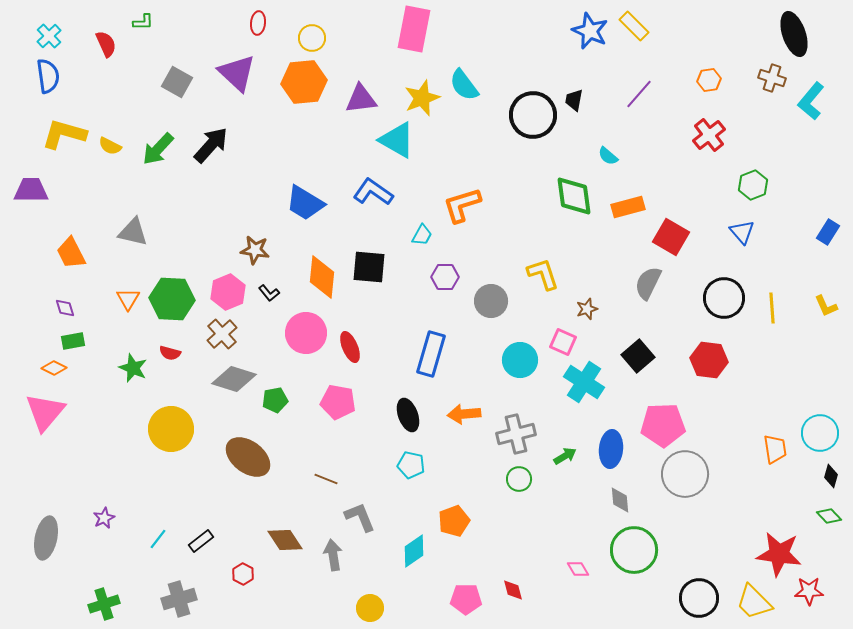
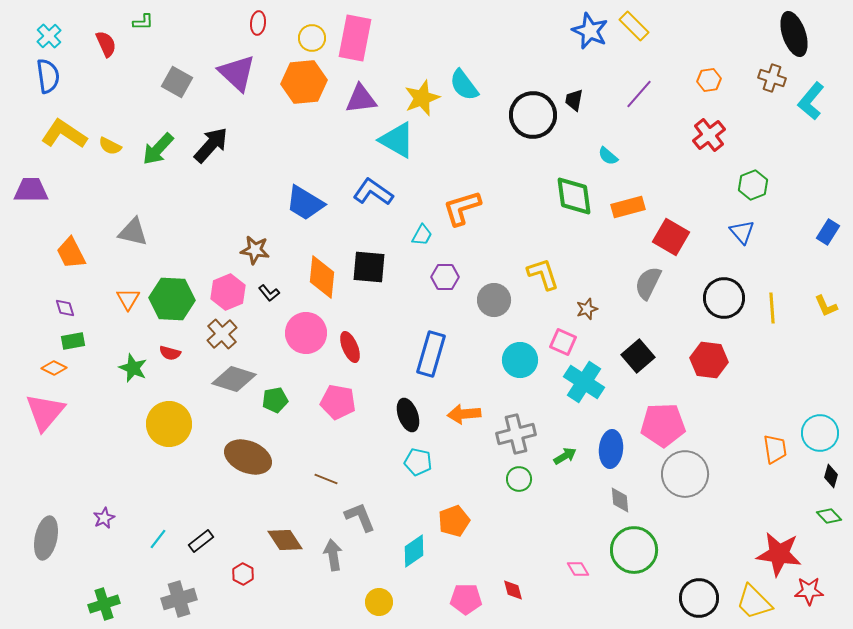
pink rectangle at (414, 29): moved 59 px left, 9 px down
yellow L-shape at (64, 134): rotated 18 degrees clockwise
orange L-shape at (462, 205): moved 3 px down
gray circle at (491, 301): moved 3 px right, 1 px up
yellow circle at (171, 429): moved 2 px left, 5 px up
brown ellipse at (248, 457): rotated 15 degrees counterclockwise
cyan pentagon at (411, 465): moved 7 px right, 3 px up
yellow circle at (370, 608): moved 9 px right, 6 px up
